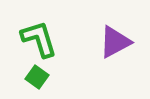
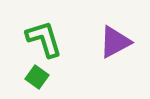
green L-shape: moved 5 px right
